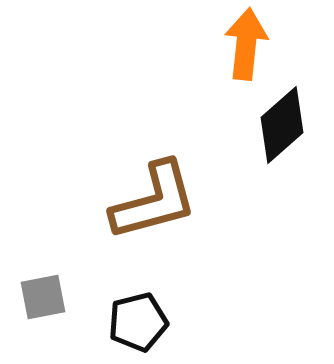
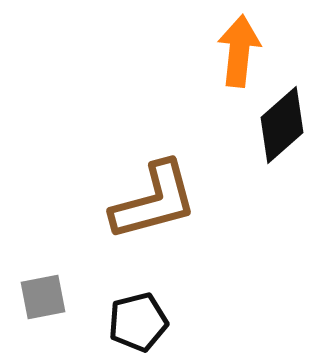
orange arrow: moved 7 px left, 7 px down
